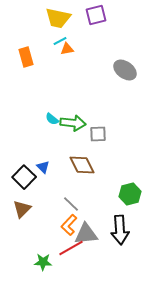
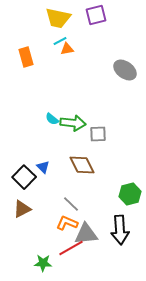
brown triangle: rotated 18 degrees clockwise
orange L-shape: moved 2 px left, 2 px up; rotated 70 degrees clockwise
green star: moved 1 px down
